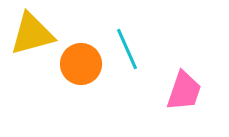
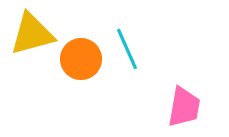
orange circle: moved 5 px up
pink trapezoid: moved 16 px down; rotated 9 degrees counterclockwise
